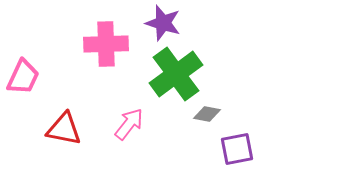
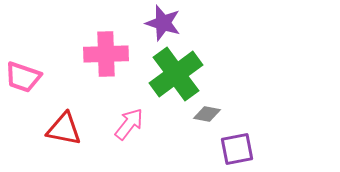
pink cross: moved 10 px down
pink trapezoid: rotated 84 degrees clockwise
